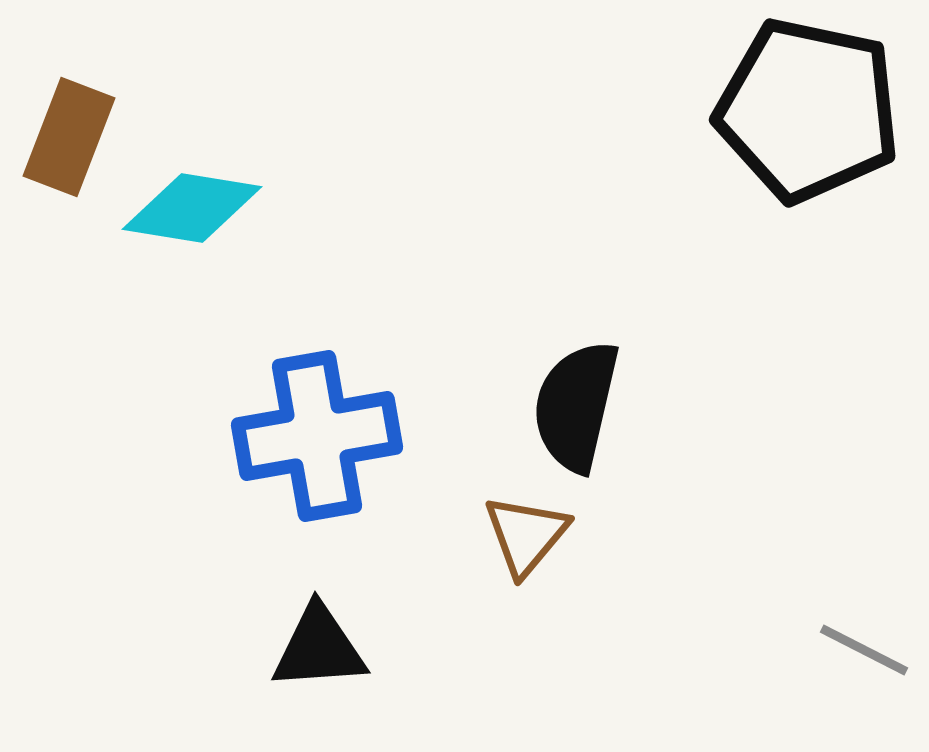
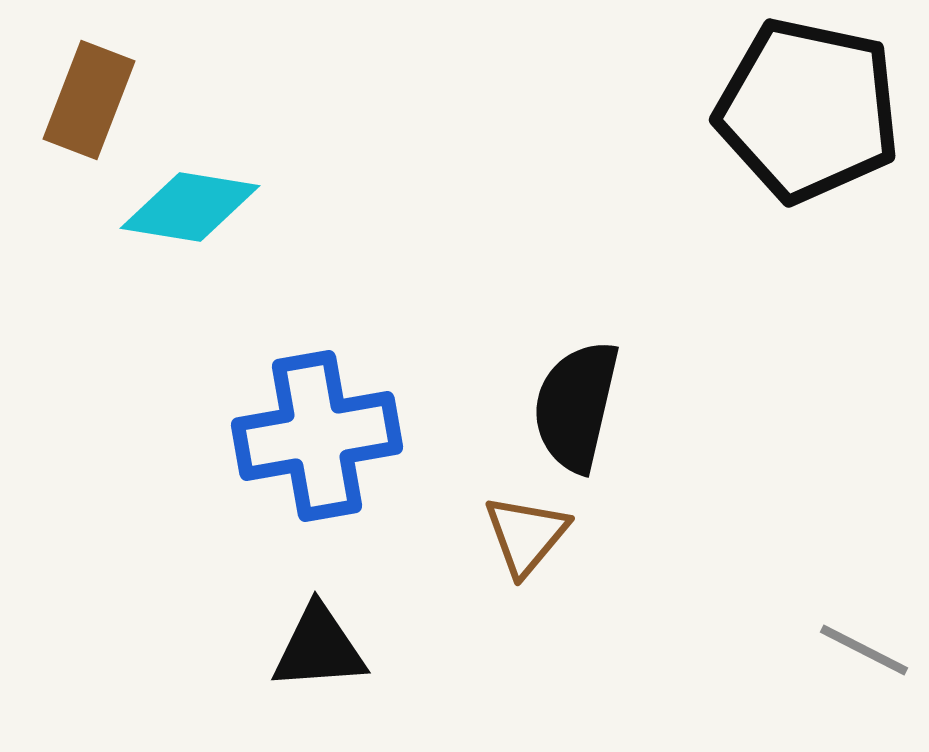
brown rectangle: moved 20 px right, 37 px up
cyan diamond: moved 2 px left, 1 px up
